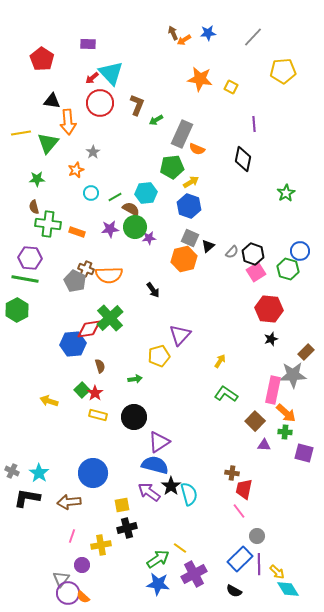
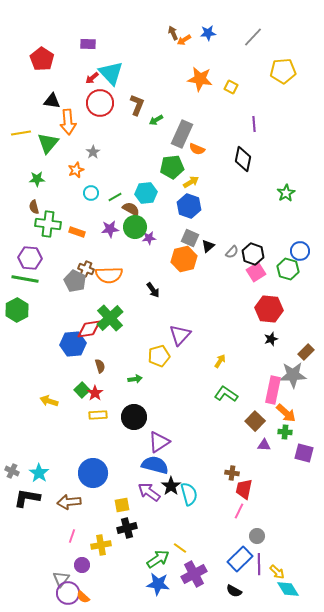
yellow rectangle at (98, 415): rotated 18 degrees counterclockwise
pink line at (239, 511): rotated 63 degrees clockwise
